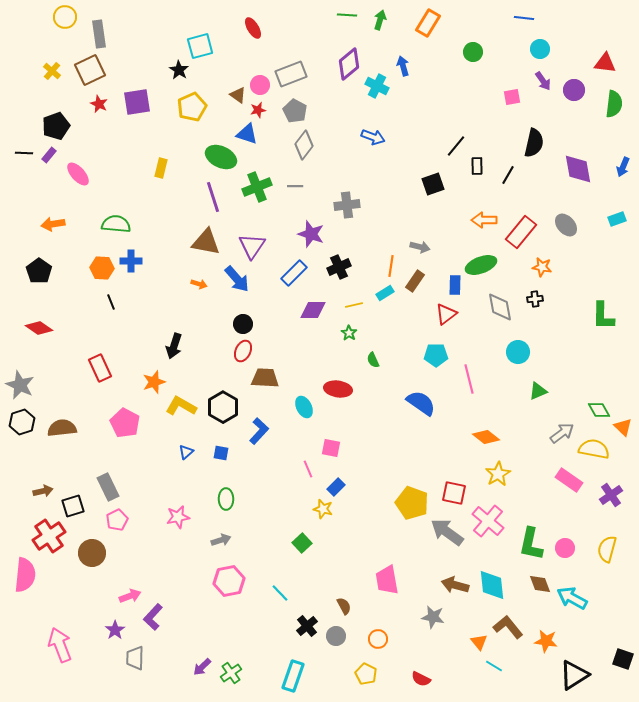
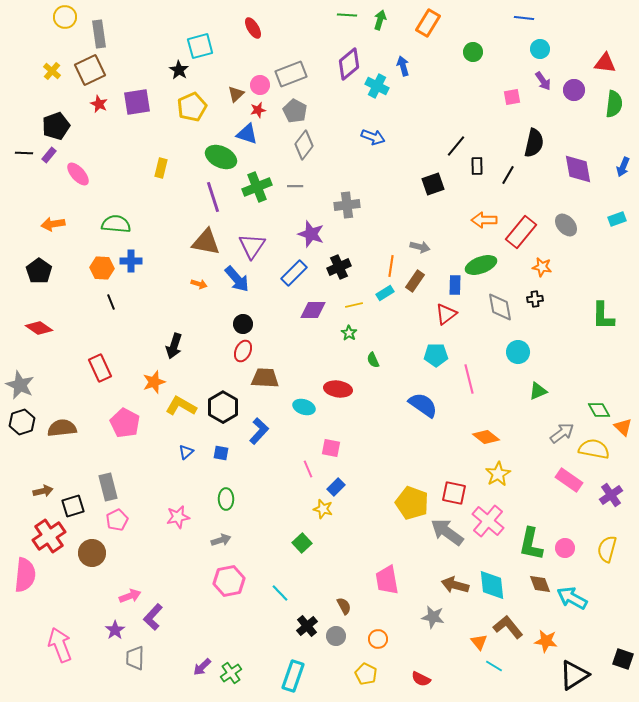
brown triangle at (238, 95): moved 2 px left, 1 px up; rotated 42 degrees clockwise
blue semicircle at (421, 403): moved 2 px right, 2 px down
cyan ellipse at (304, 407): rotated 45 degrees counterclockwise
gray rectangle at (108, 487): rotated 12 degrees clockwise
